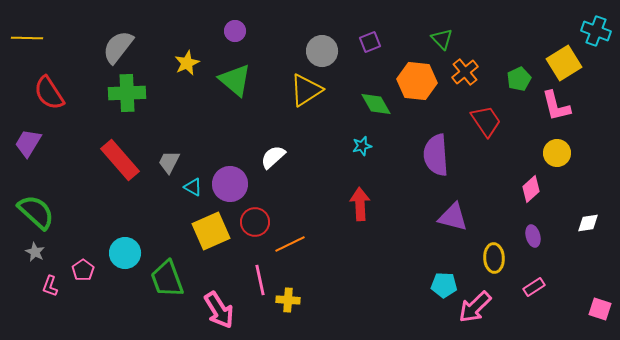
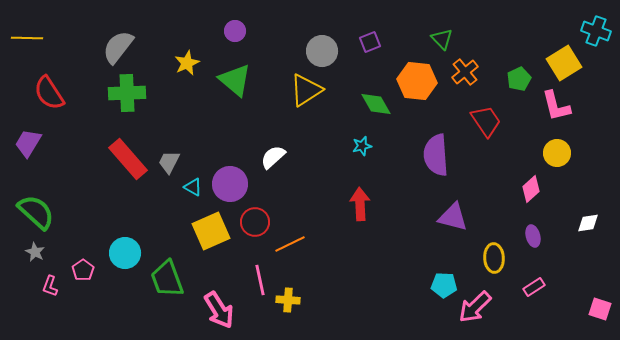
red rectangle at (120, 160): moved 8 px right, 1 px up
